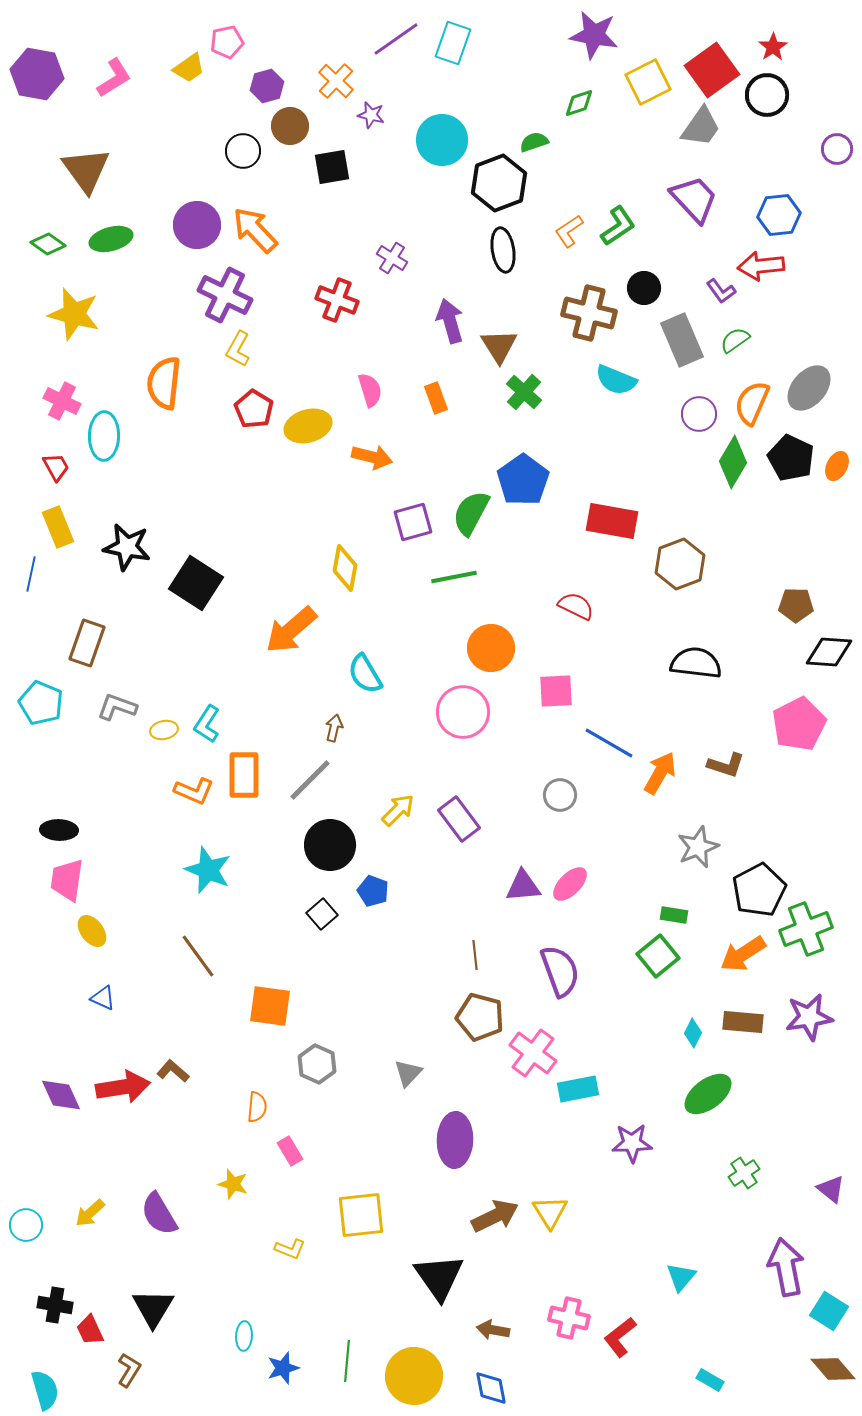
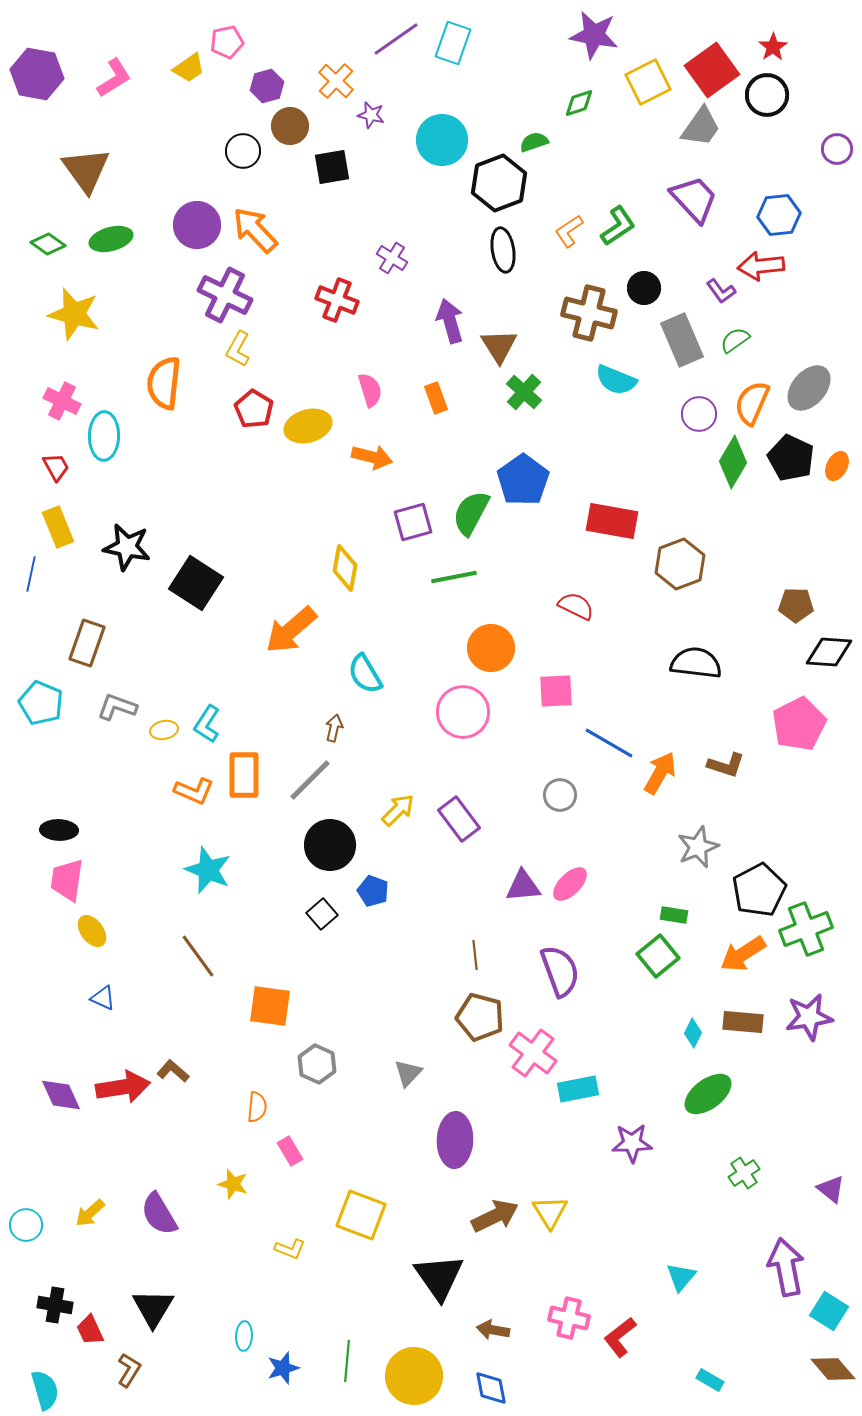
yellow square at (361, 1215): rotated 27 degrees clockwise
